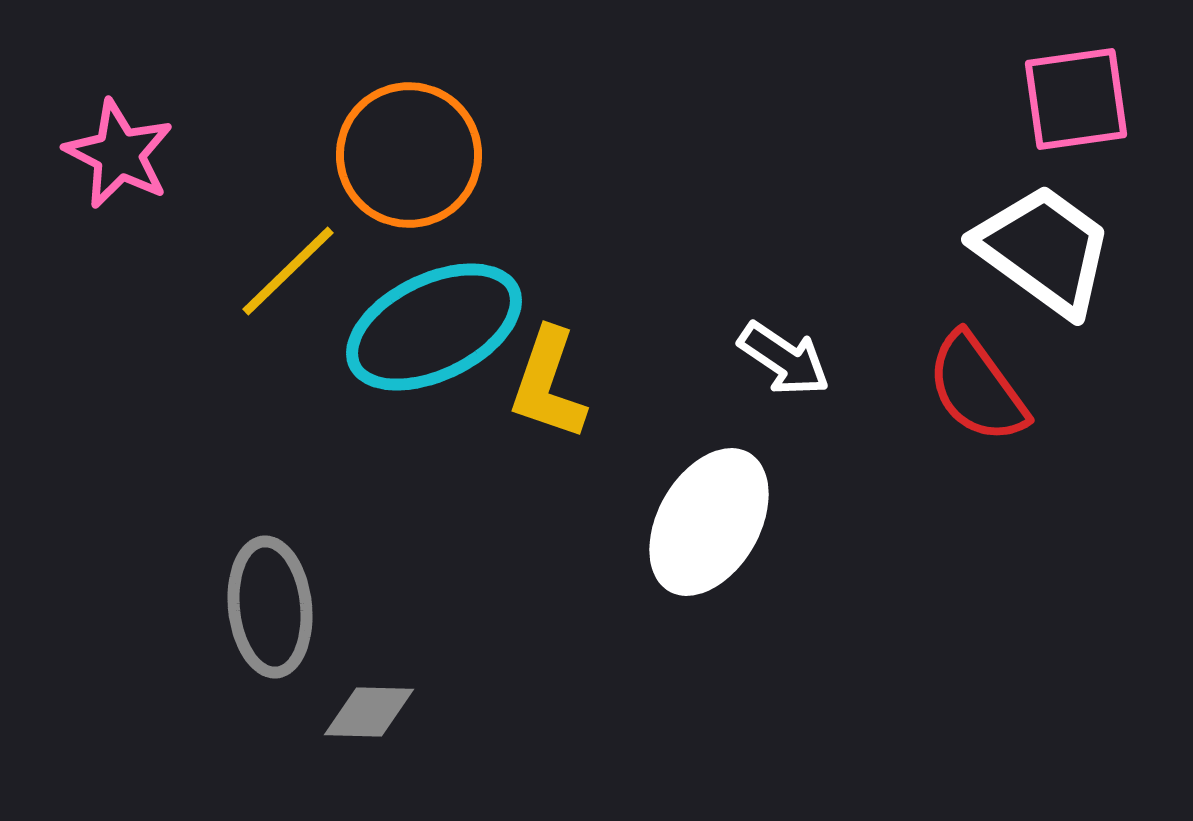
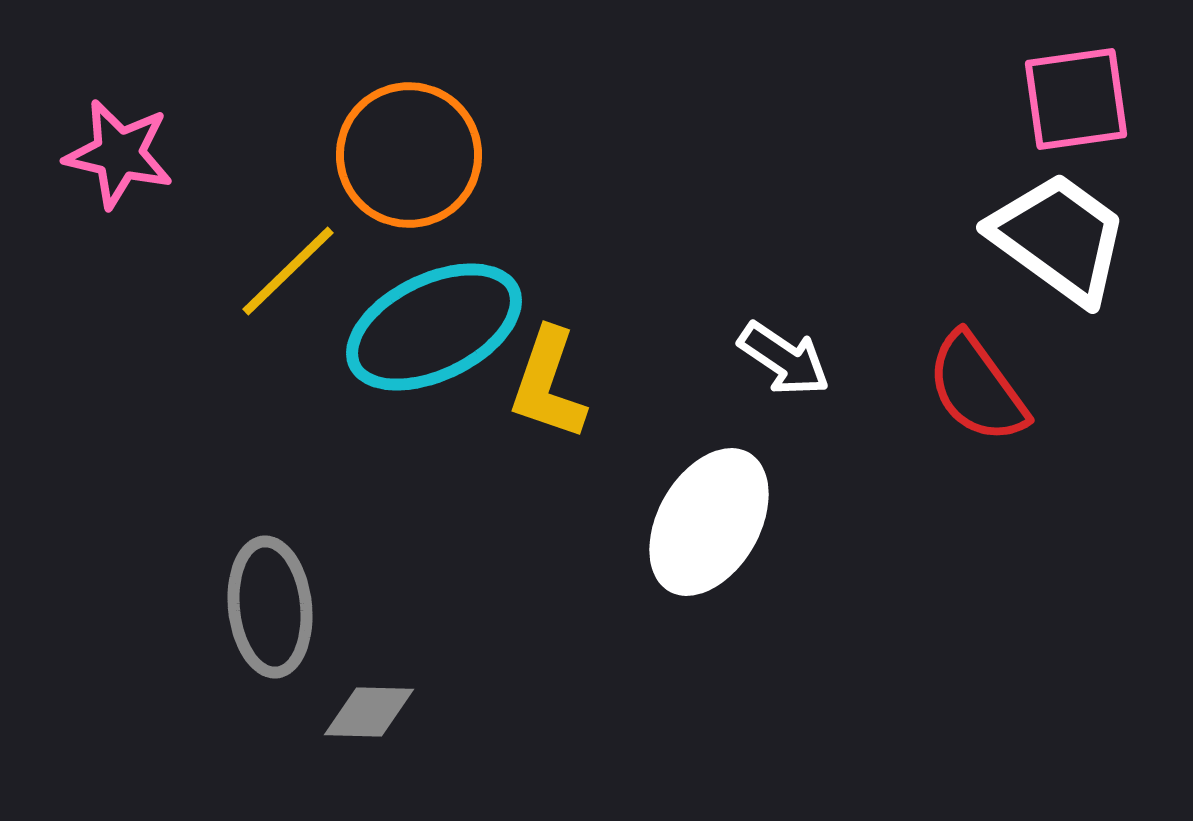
pink star: rotated 14 degrees counterclockwise
white trapezoid: moved 15 px right, 12 px up
